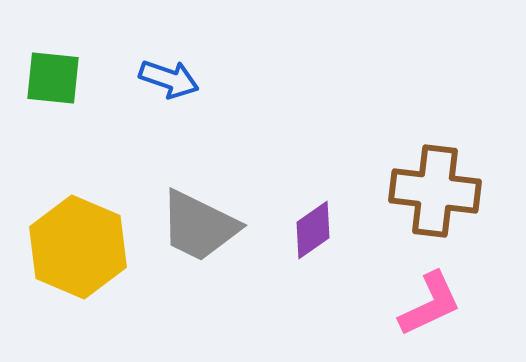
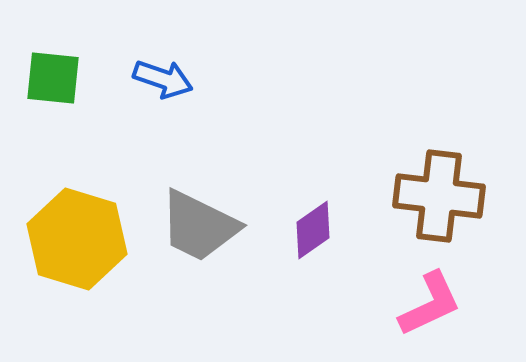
blue arrow: moved 6 px left
brown cross: moved 4 px right, 5 px down
yellow hexagon: moved 1 px left, 8 px up; rotated 6 degrees counterclockwise
